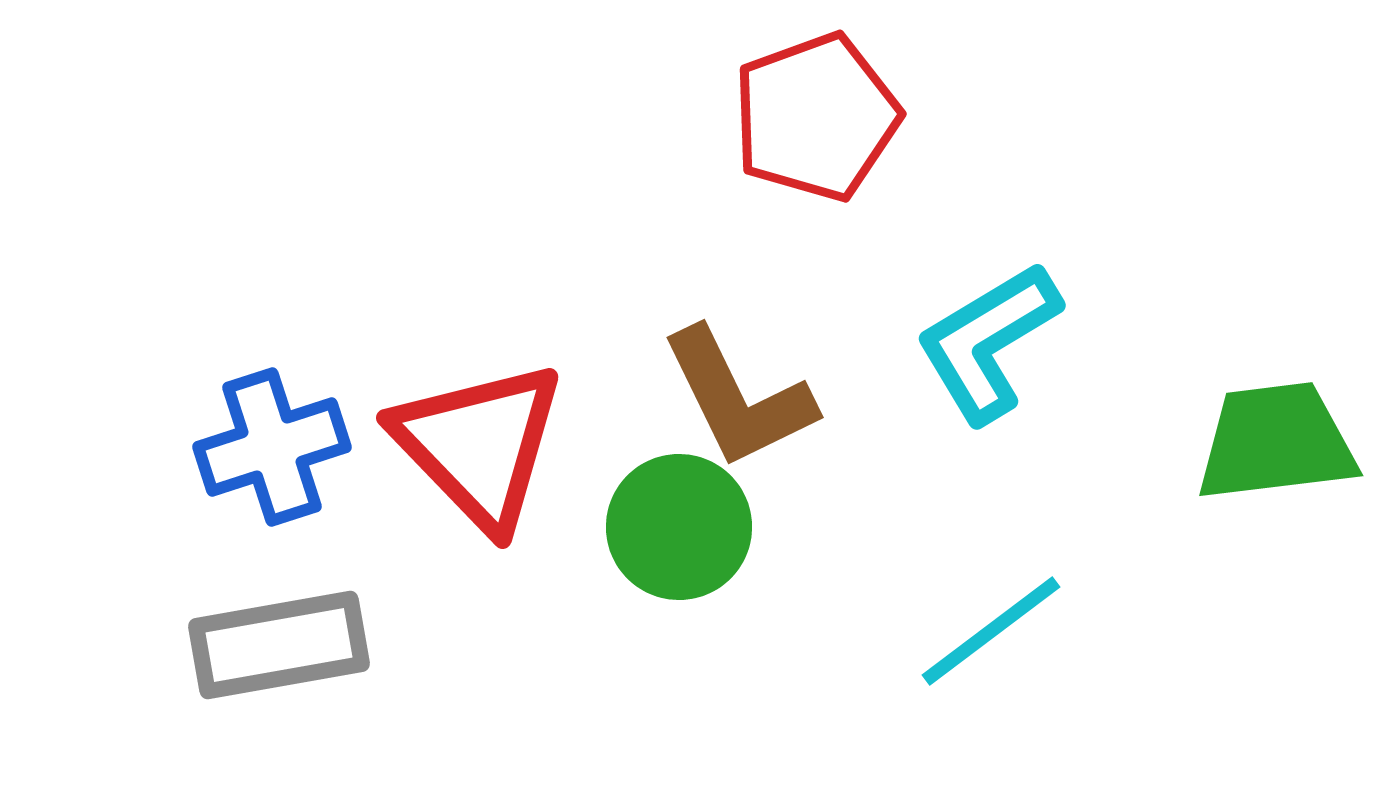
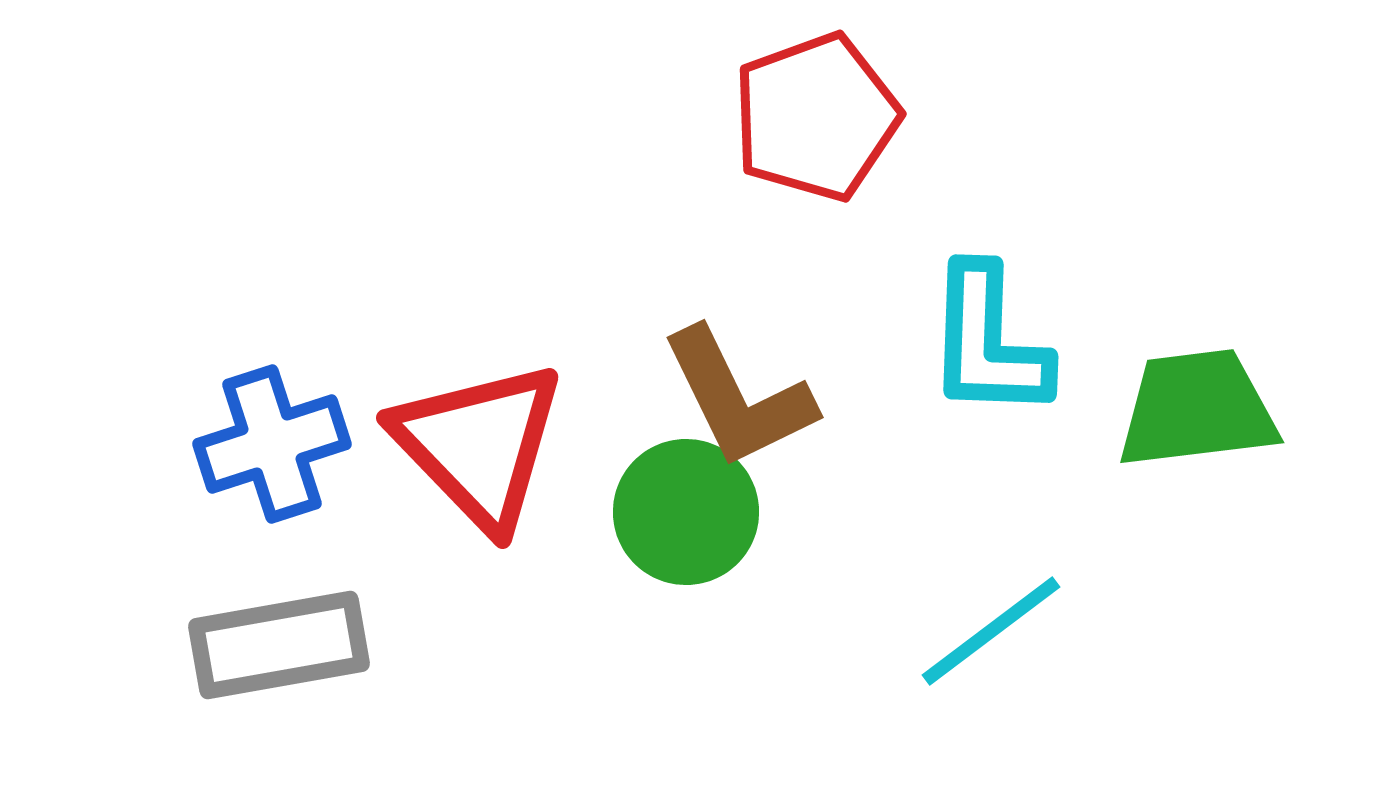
cyan L-shape: rotated 57 degrees counterclockwise
green trapezoid: moved 79 px left, 33 px up
blue cross: moved 3 px up
green circle: moved 7 px right, 15 px up
